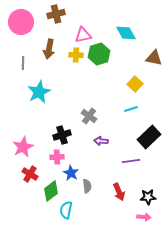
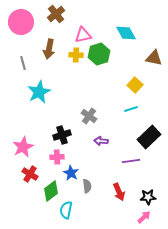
brown cross: rotated 24 degrees counterclockwise
gray line: rotated 16 degrees counterclockwise
yellow square: moved 1 px down
pink arrow: rotated 48 degrees counterclockwise
